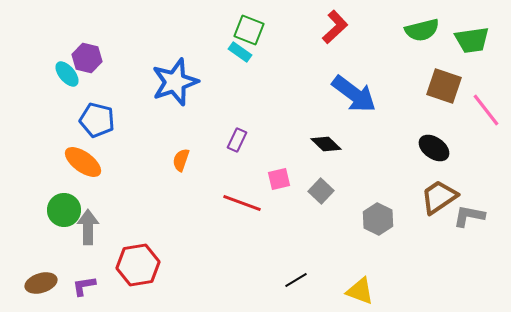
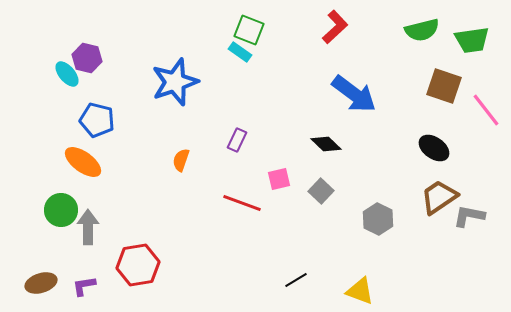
green circle: moved 3 px left
